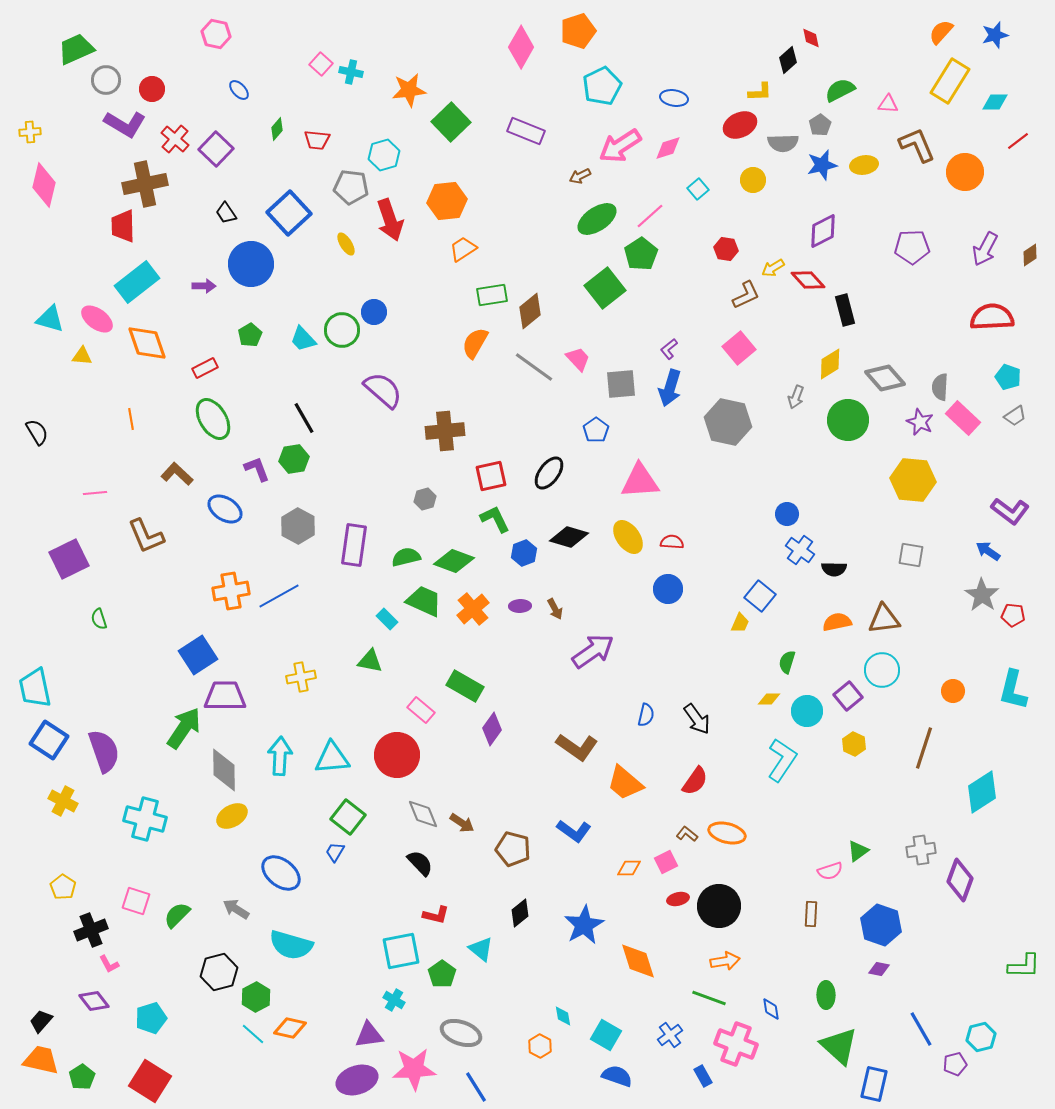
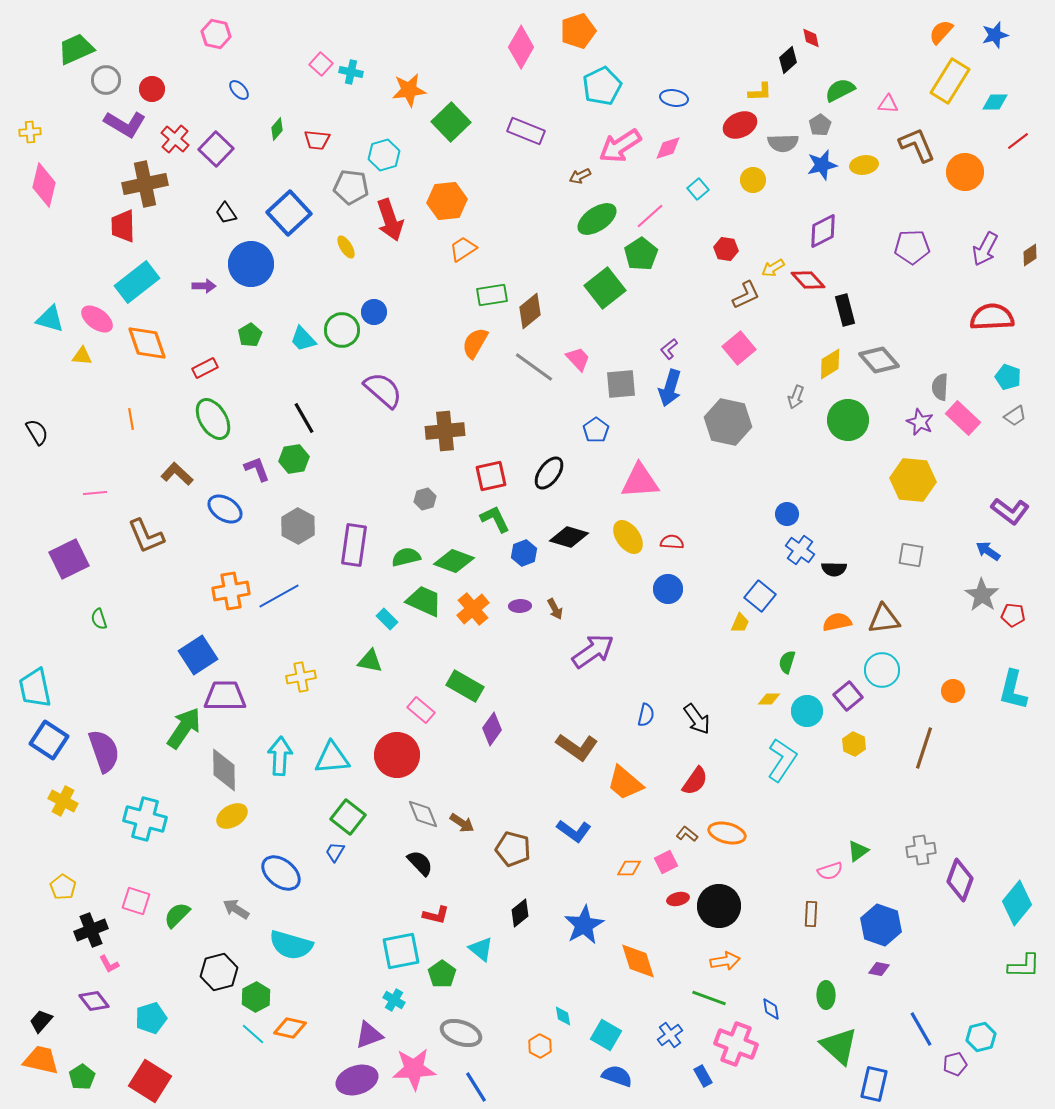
yellow ellipse at (346, 244): moved 3 px down
gray diamond at (885, 378): moved 6 px left, 18 px up
cyan diamond at (982, 792): moved 35 px right, 111 px down; rotated 18 degrees counterclockwise
purple triangle at (369, 1035): rotated 12 degrees counterclockwise
